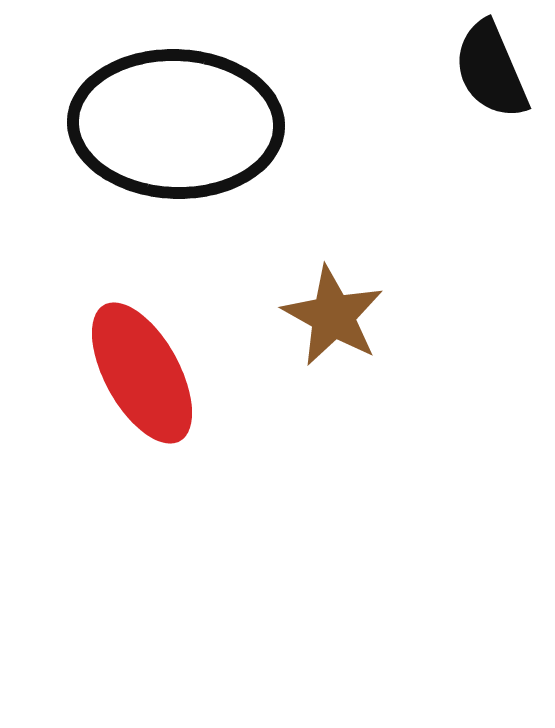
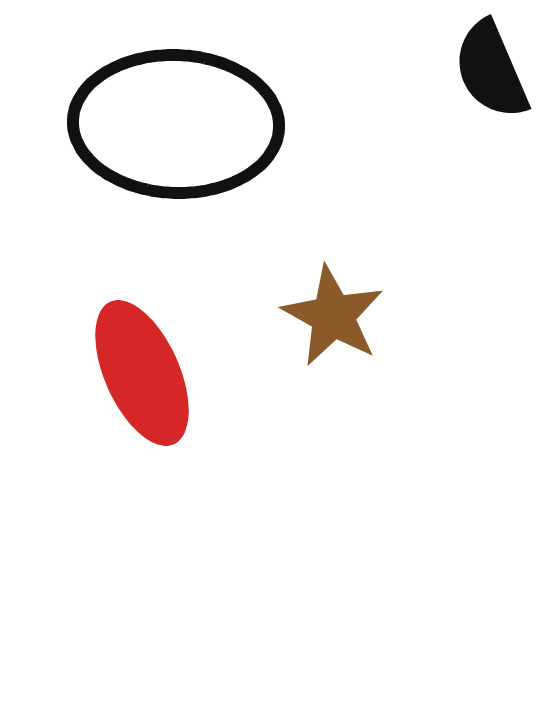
red ellipse: rotated 5 degrees clockwise
